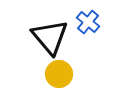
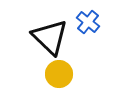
black triangle: rotated 6 degrees counterclockwise
